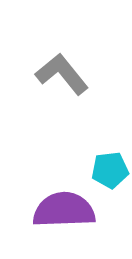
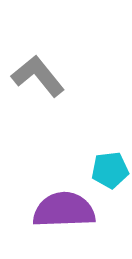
gray L-shape: moved 24 px left, 2 px down
